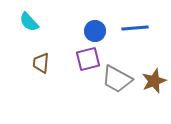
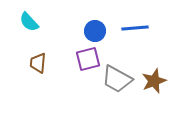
brown trapezoid: moved 3 px left
